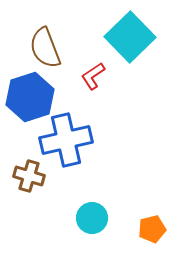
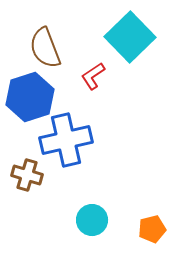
brown cross: moved 2 px left, 1 px up
cyan circle: moved 2 px down
